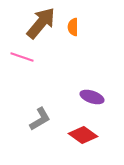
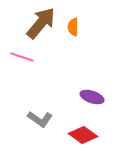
gray L-shape: rotated 65 degrees clockwise
